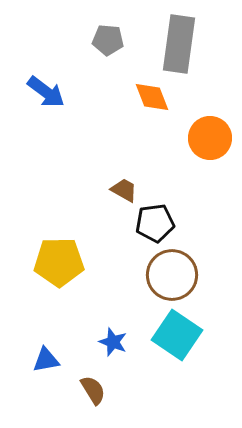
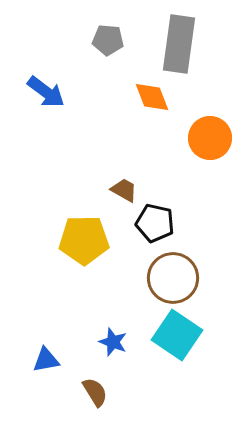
black pentagon: rotated 21 degrees clockwise
yellow pentagon: moved 25 px right, 22 px up
brown circle: moved 1 px right, 3 px down
brown semicircle: moved 2 px right, 2 px down
